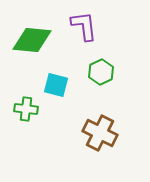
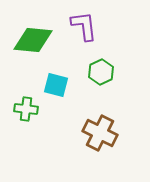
green diamond: moved 1 px right
